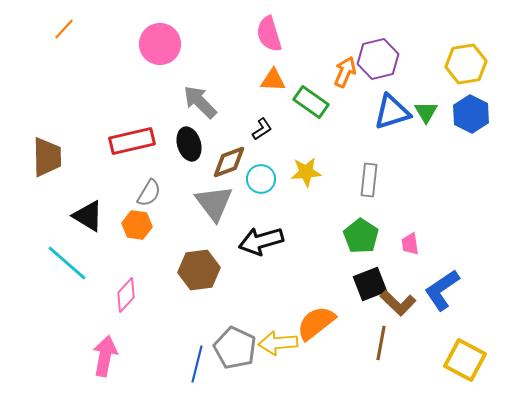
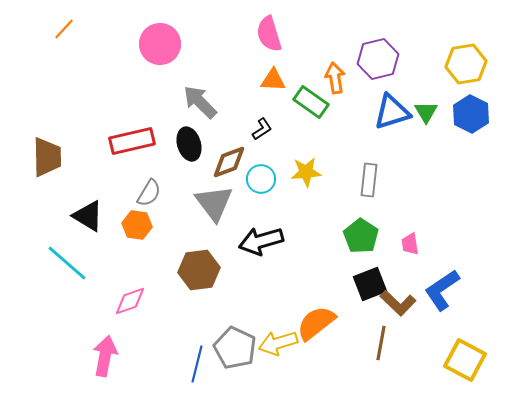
orange arrow: moved 10 px left, 6 px down; rotated 32 degrees counterclockwise
pink diamond: moved 4 px right, 6 px down; rotated 28 degrees clockwise
yellow arrow: rotated 12 degrees counterclockwise
